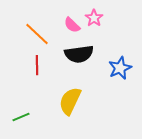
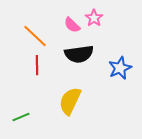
orange line: moved 2 px left, 2 px down
